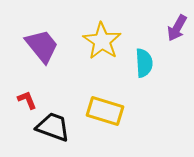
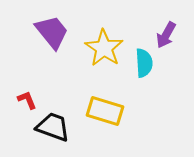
purple arrow: moved 11 px left, 7 px down
yellow star: moved 2 px right, 7 px down
purple trapezoid: moved 10 px right, 14 px up
